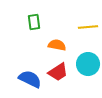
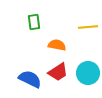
cyan circle: moved 9 px down
